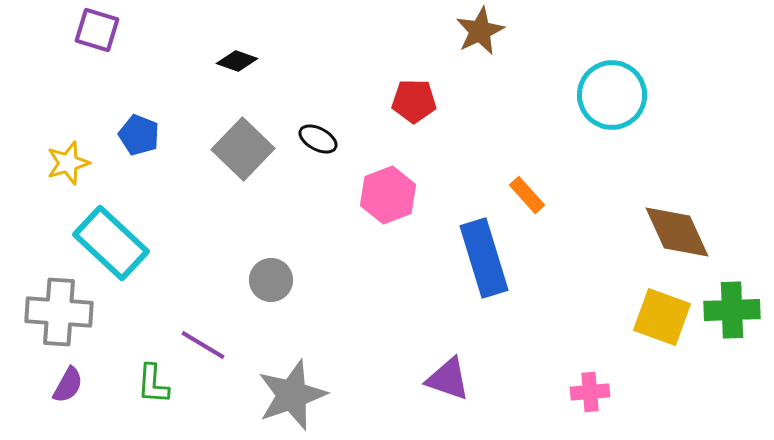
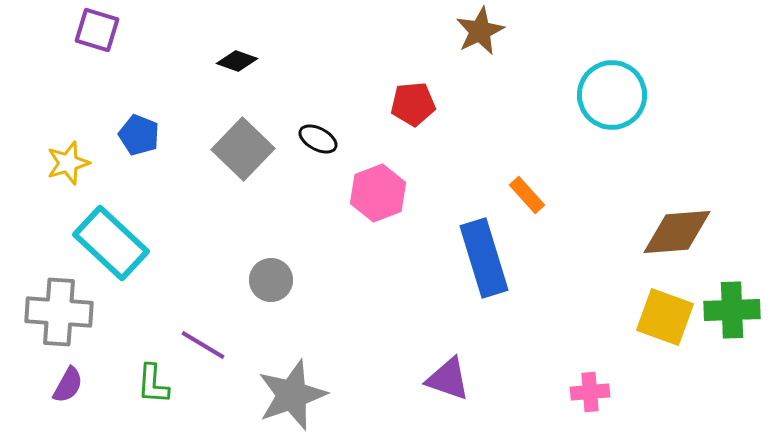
red pentagon: moved 1 px left, 3 px down; rotated 6 degrees counterclockwise
pink hexagon: moved 10 px left, 2 px up
brown diamond: rotated 70 degrees counterclockwise
yellow square: moved 3 px right
